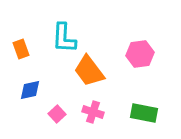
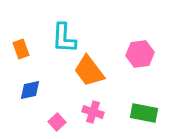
pink square: moved 8 px down
